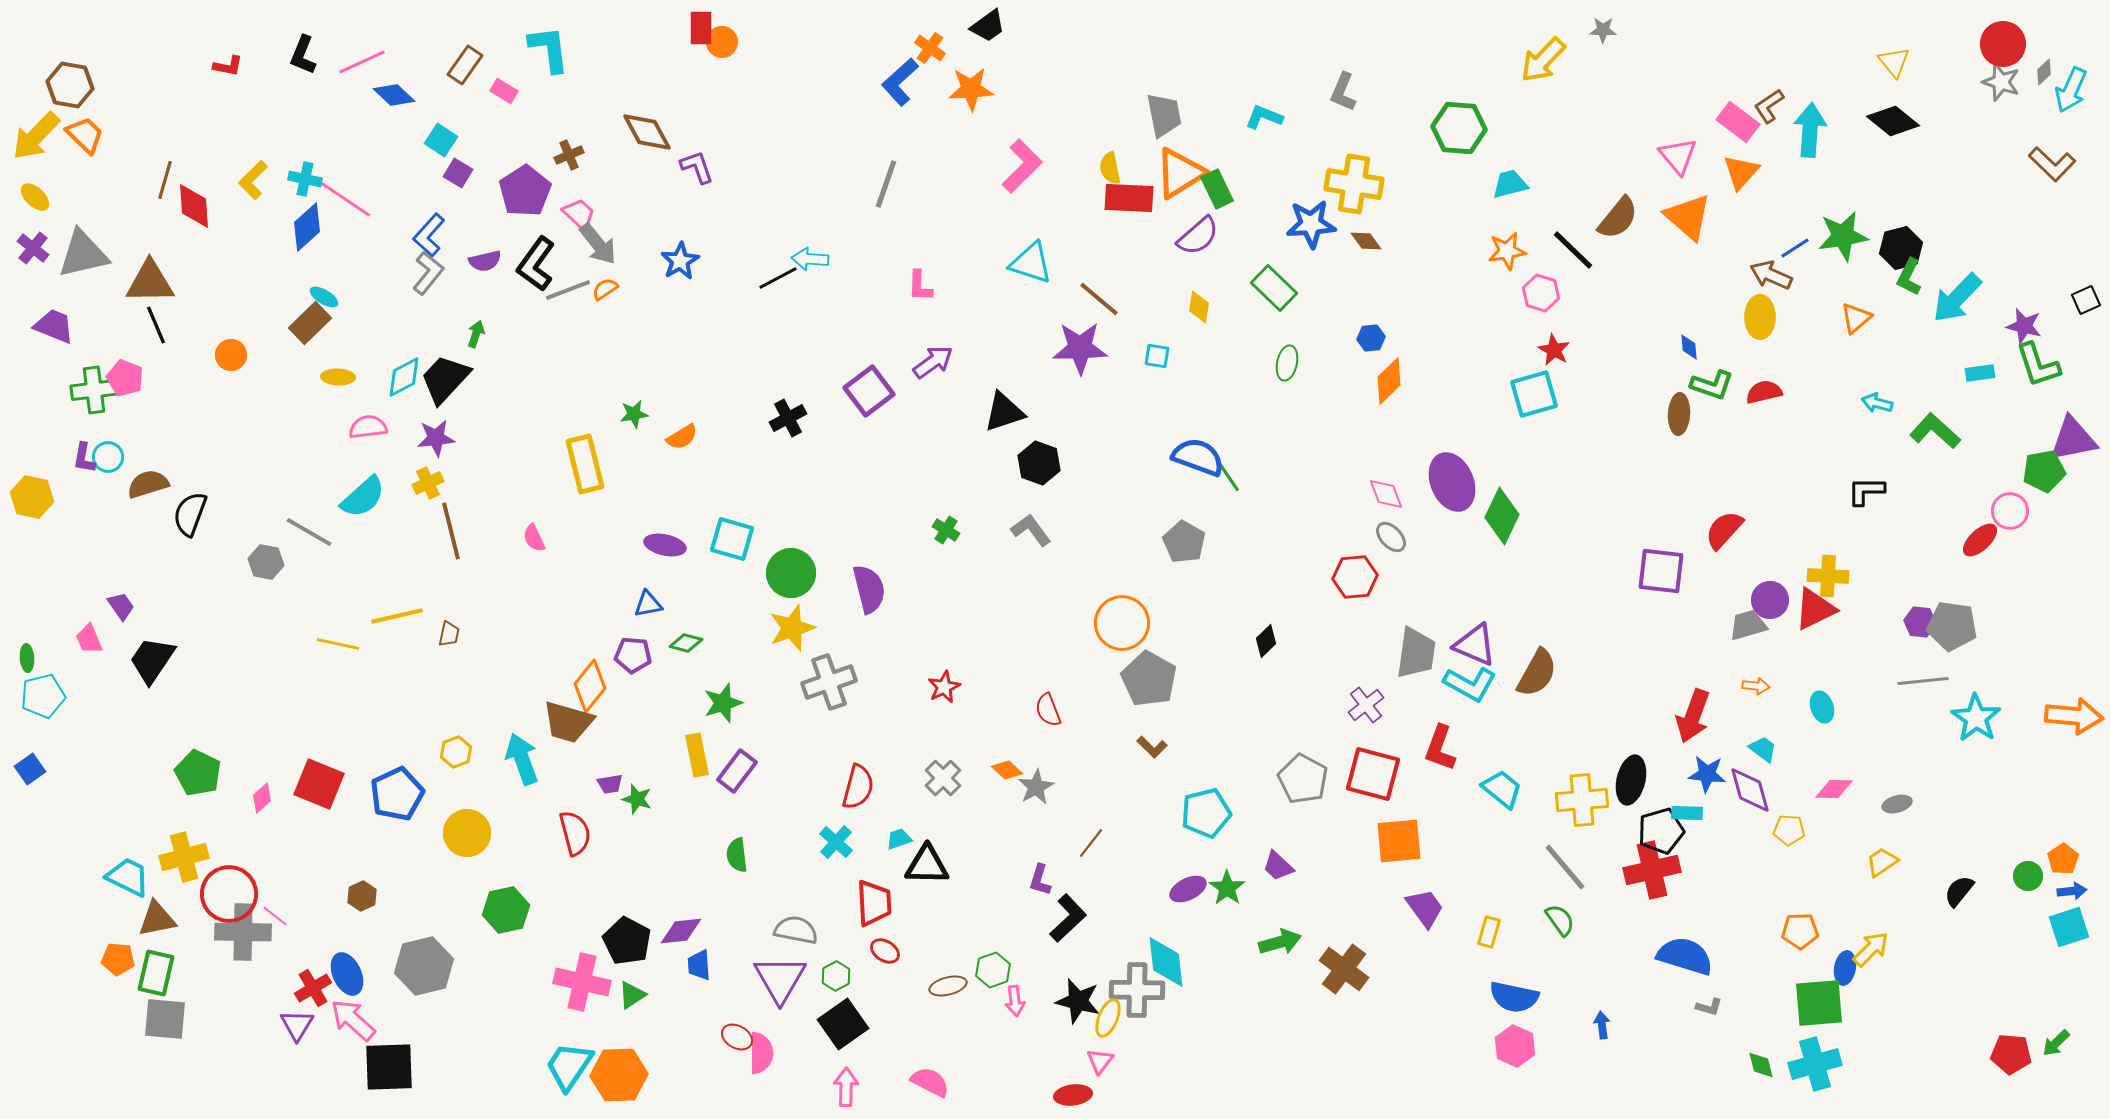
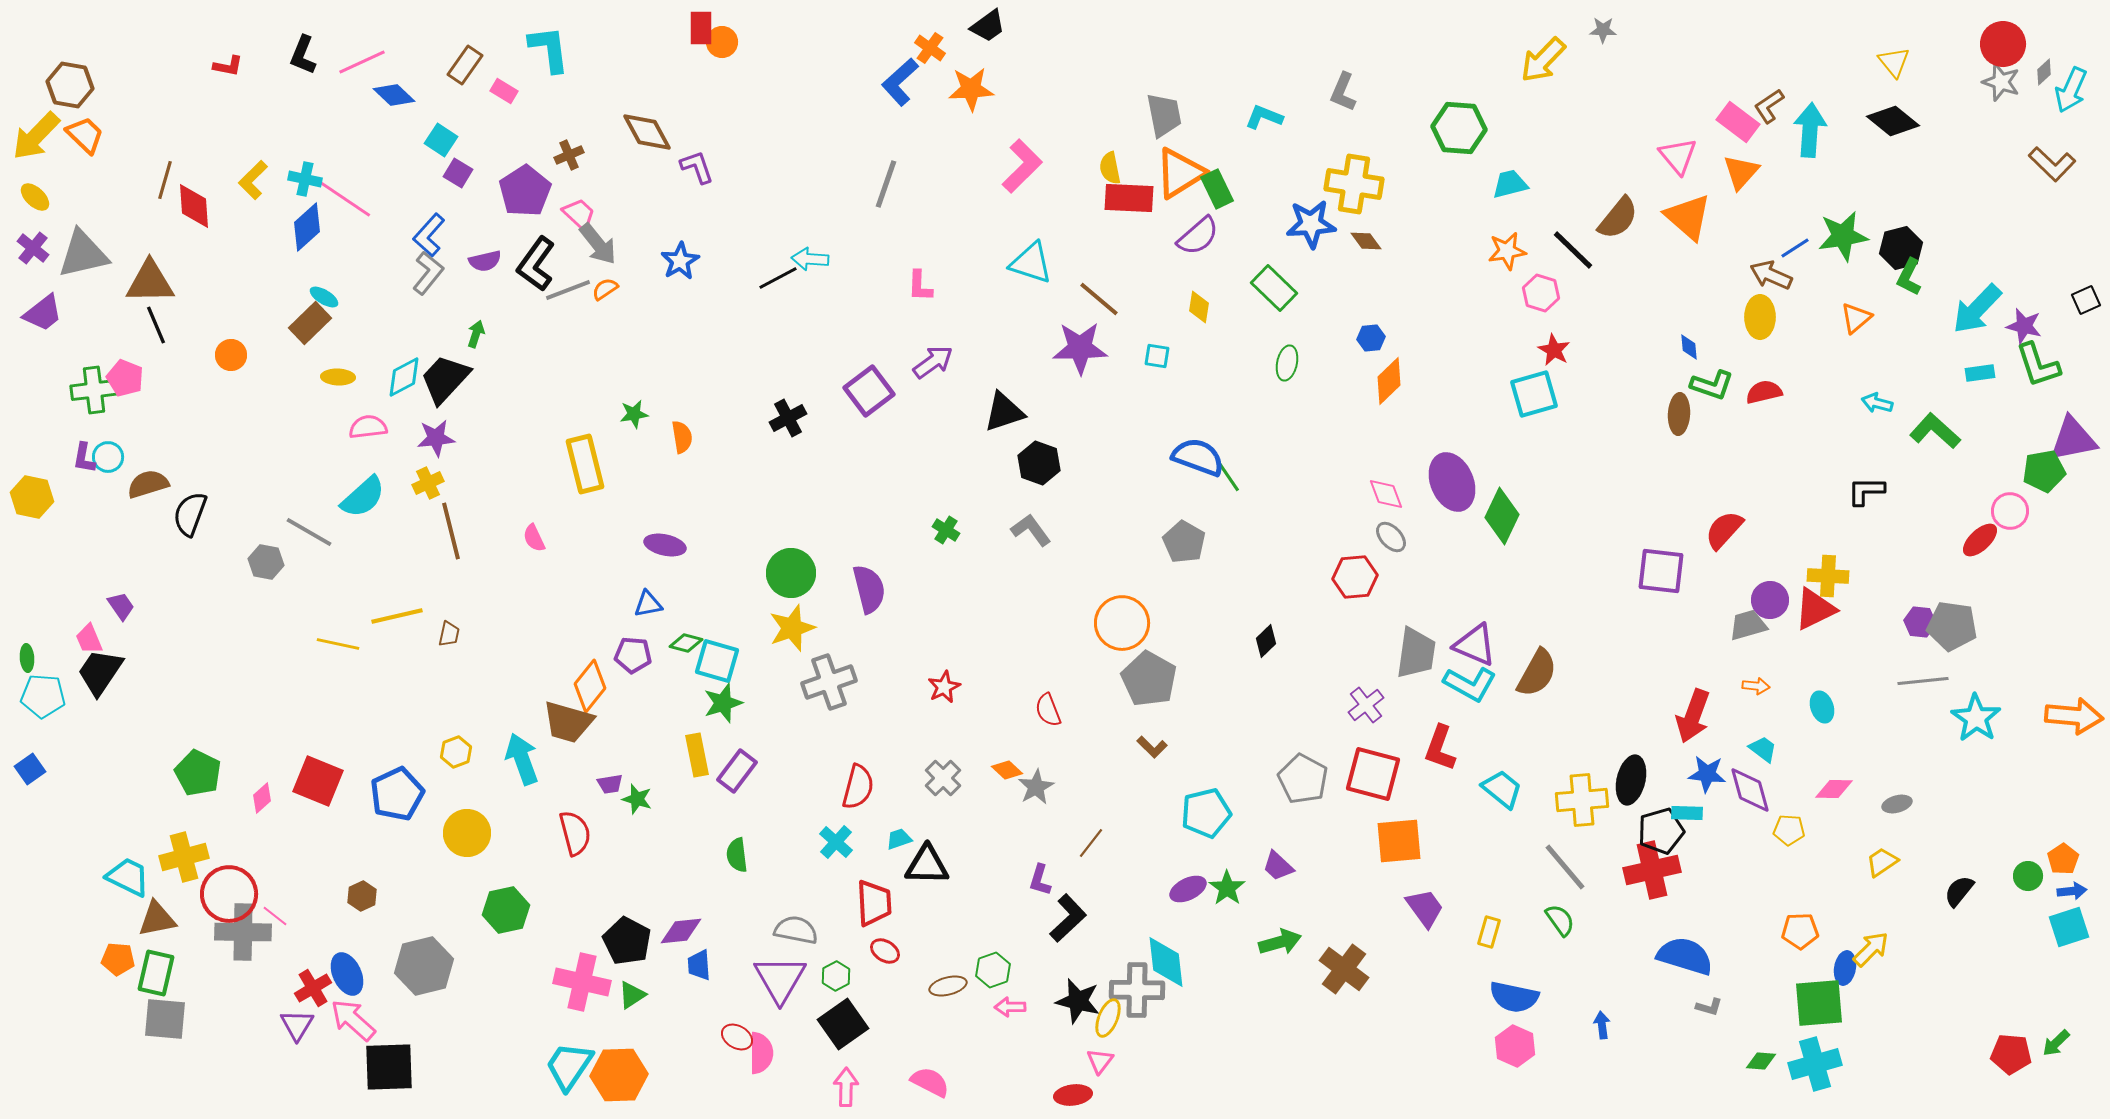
cyan arrow at (1957, 298): moved 20 px right, 11 px down
purple trapezoid at (54, 326): moved 11 px left, 13 px up; rotated 120 degrees clockwise
orange semicircle at (682, 437): rotated 68 degrees counterclockwise
cyan square at (732, 539): moved 15 px left, 122 px down
black trapezoid at (152, 660): moved 52 px left, 12 px down
cyan pentagon at (43, 696): rotated 18 degrees clockwise
red square at (319, 784): moved 1 px left, 3 px up
pink arrow at (1015, 1001): moved 5 px left, 6 px down; rotated 96 degrees clockwise
green diamond at (1761, 1065): moved 4 px up; rotated 72 degrees counterclockwise
